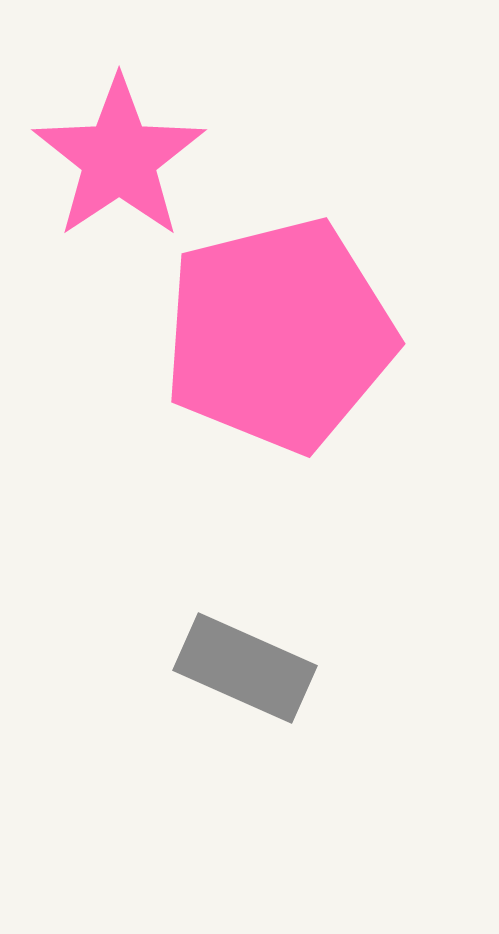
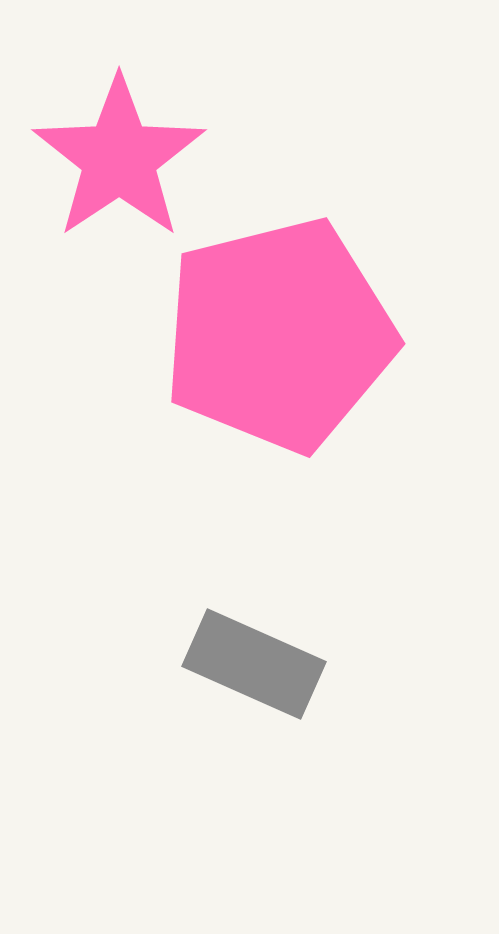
gray rectangle: moved 9 px right, 4 px up
